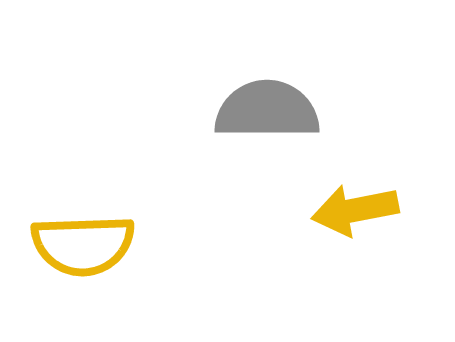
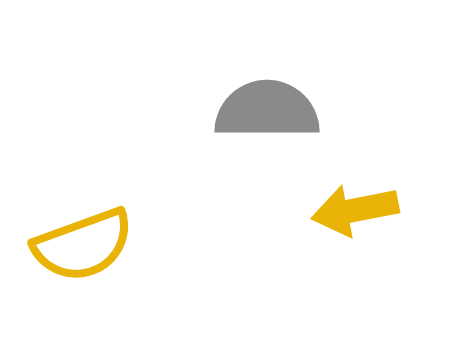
yellow semicircle: rotated 18 degrees counterclockwise
